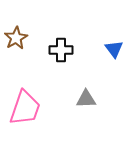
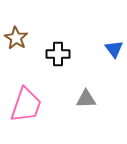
brown star: rotated 10 degrees counterclockwise
black cross: moved 3 px left, 4 px down
pink trapezoid: moved 1 px right, 3 px up
